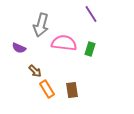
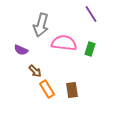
purple semicircle: moved 2 px right, 2 px down
